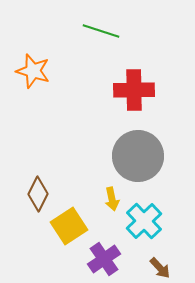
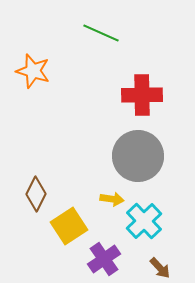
green line: moved 2 px down; rotated 6 degrees clockwise
red cross: moved 8 px right, 5 px down
brown diamond: moved 2 px left
yellow arrow: rotated 70 degrees counterclockwise
